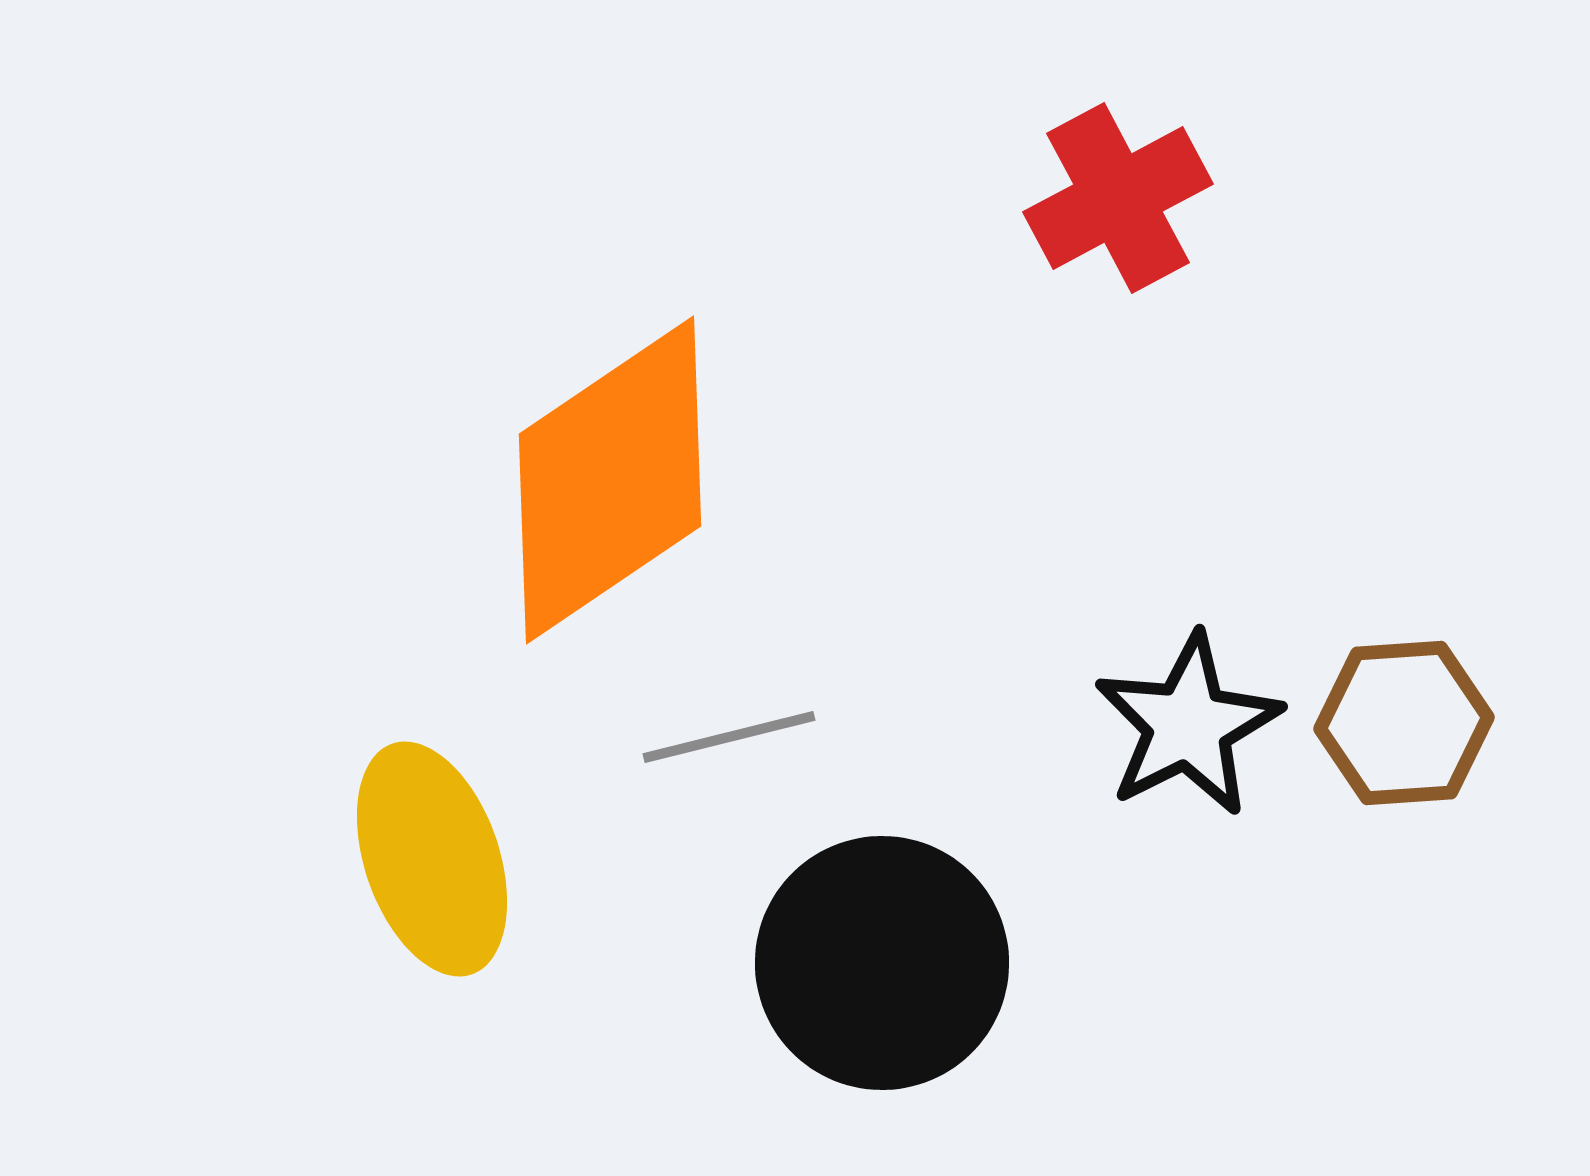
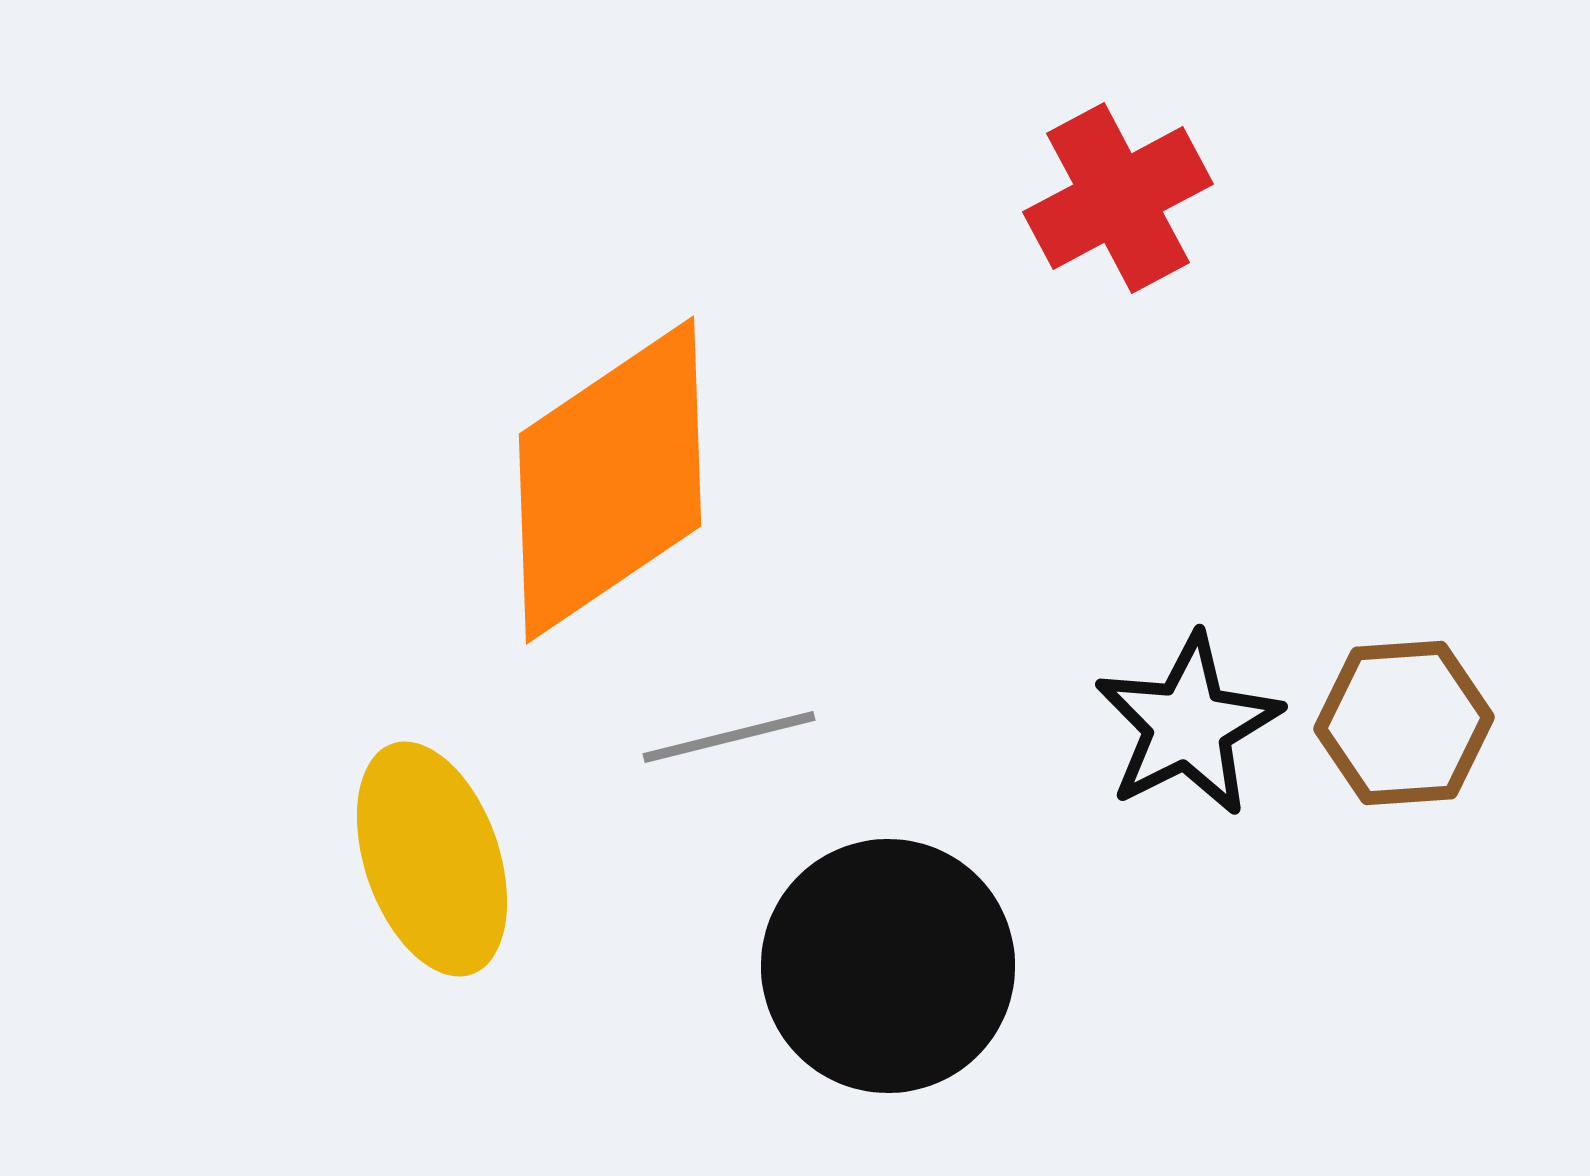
black circle: moved 6 px right, 3 px down
